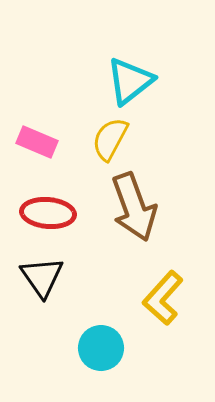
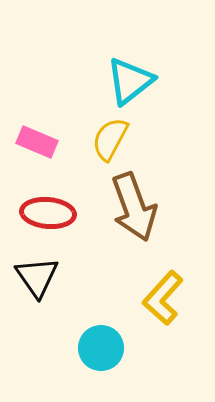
black triangle: moved 5 px left
